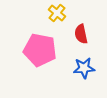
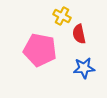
yellow cross: moved 5 px right, 3 px down; rotated 12 degrees counterclockwise
red semicircle: moved 2 px left
